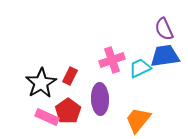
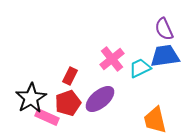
pink cross: moved 1 px up; rotated 20 degrees counterclockwise
black star: moved 10 px left, 15 px down
purple ellipse: rotated 52 degrees clockwise
red pentagon: moved 8 px up; rotated 15 degrees clockwise
orange trapezoid: moved 17 px right; rotated 52 degrees counterclockwise
